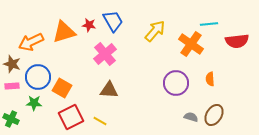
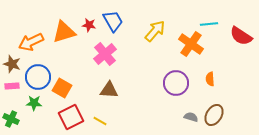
red semicircle: moved 4 px right, 5 px up; rotated 40 degrees clockwise
